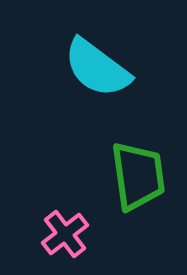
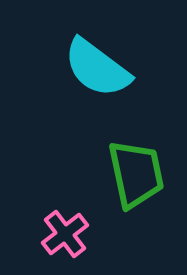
green trapezoid: moved 2 px left, 2 px up; rotated 4 degrees counterclockwise
